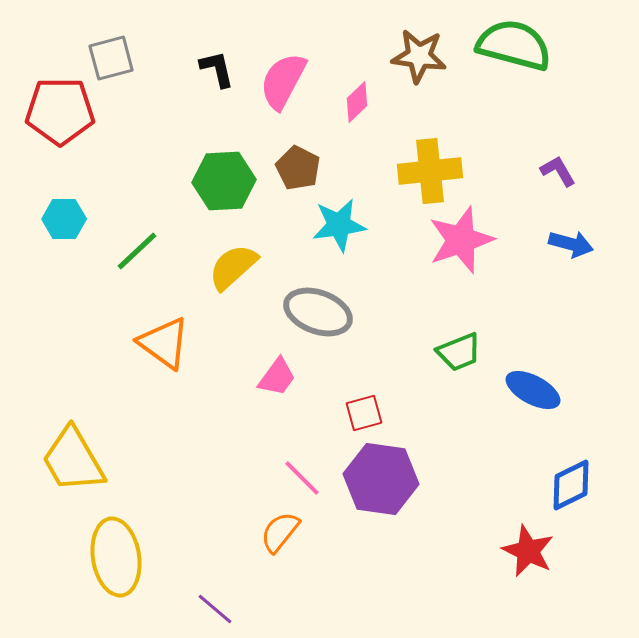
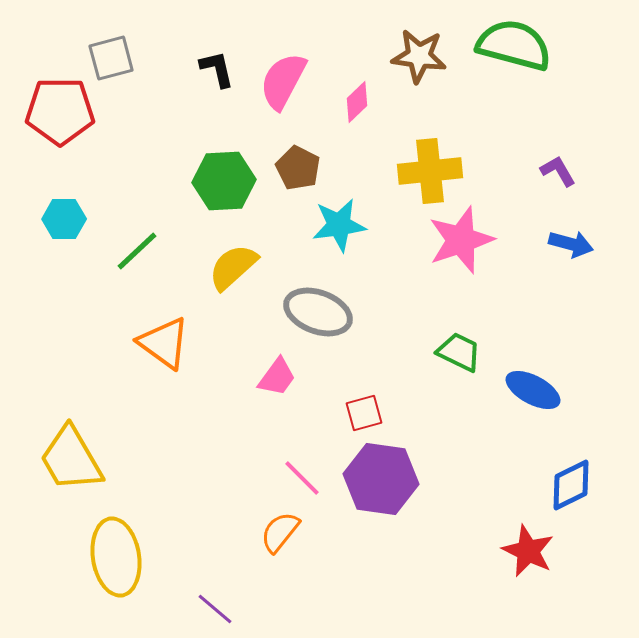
green trapezoid: rotated 132 degrees counterclockwise
yellow trapezoid: moved 2 px left, 1 px up
